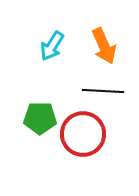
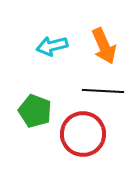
cyan arrow: rotated 44 degrees clockwise
green pentagon: moved 5 px left, 7 px up; rotated 20 degrees clockwise
